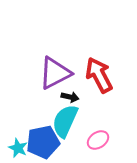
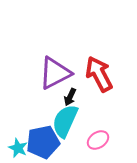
red arrow: moved 1 px up
black arrow: rotated 102 degrees clockwise
